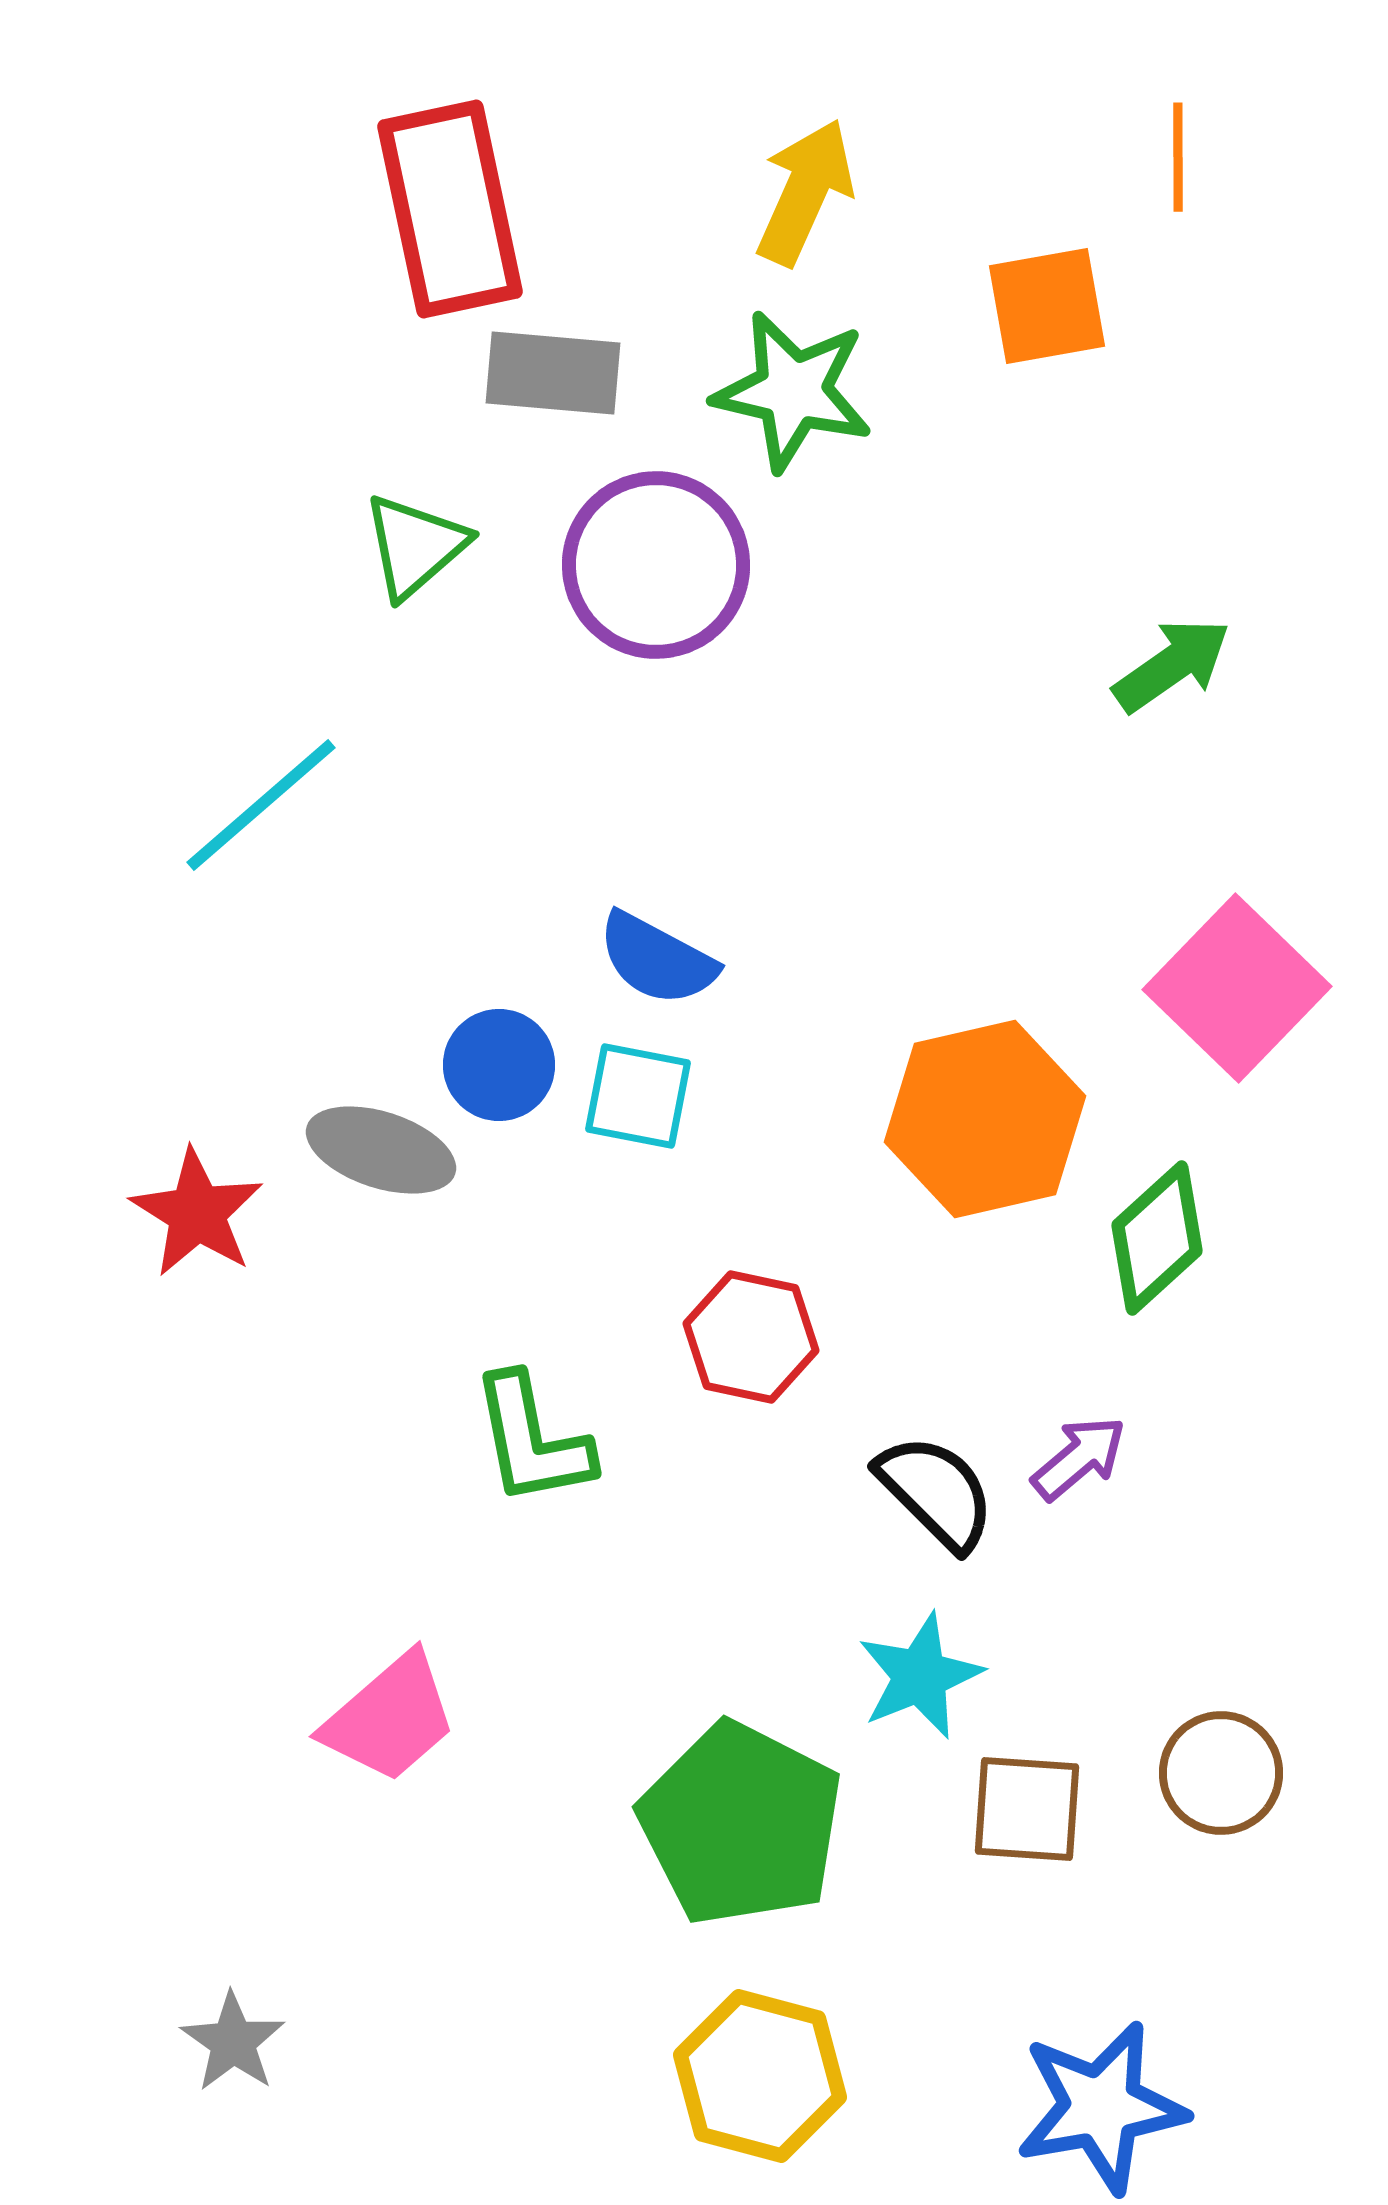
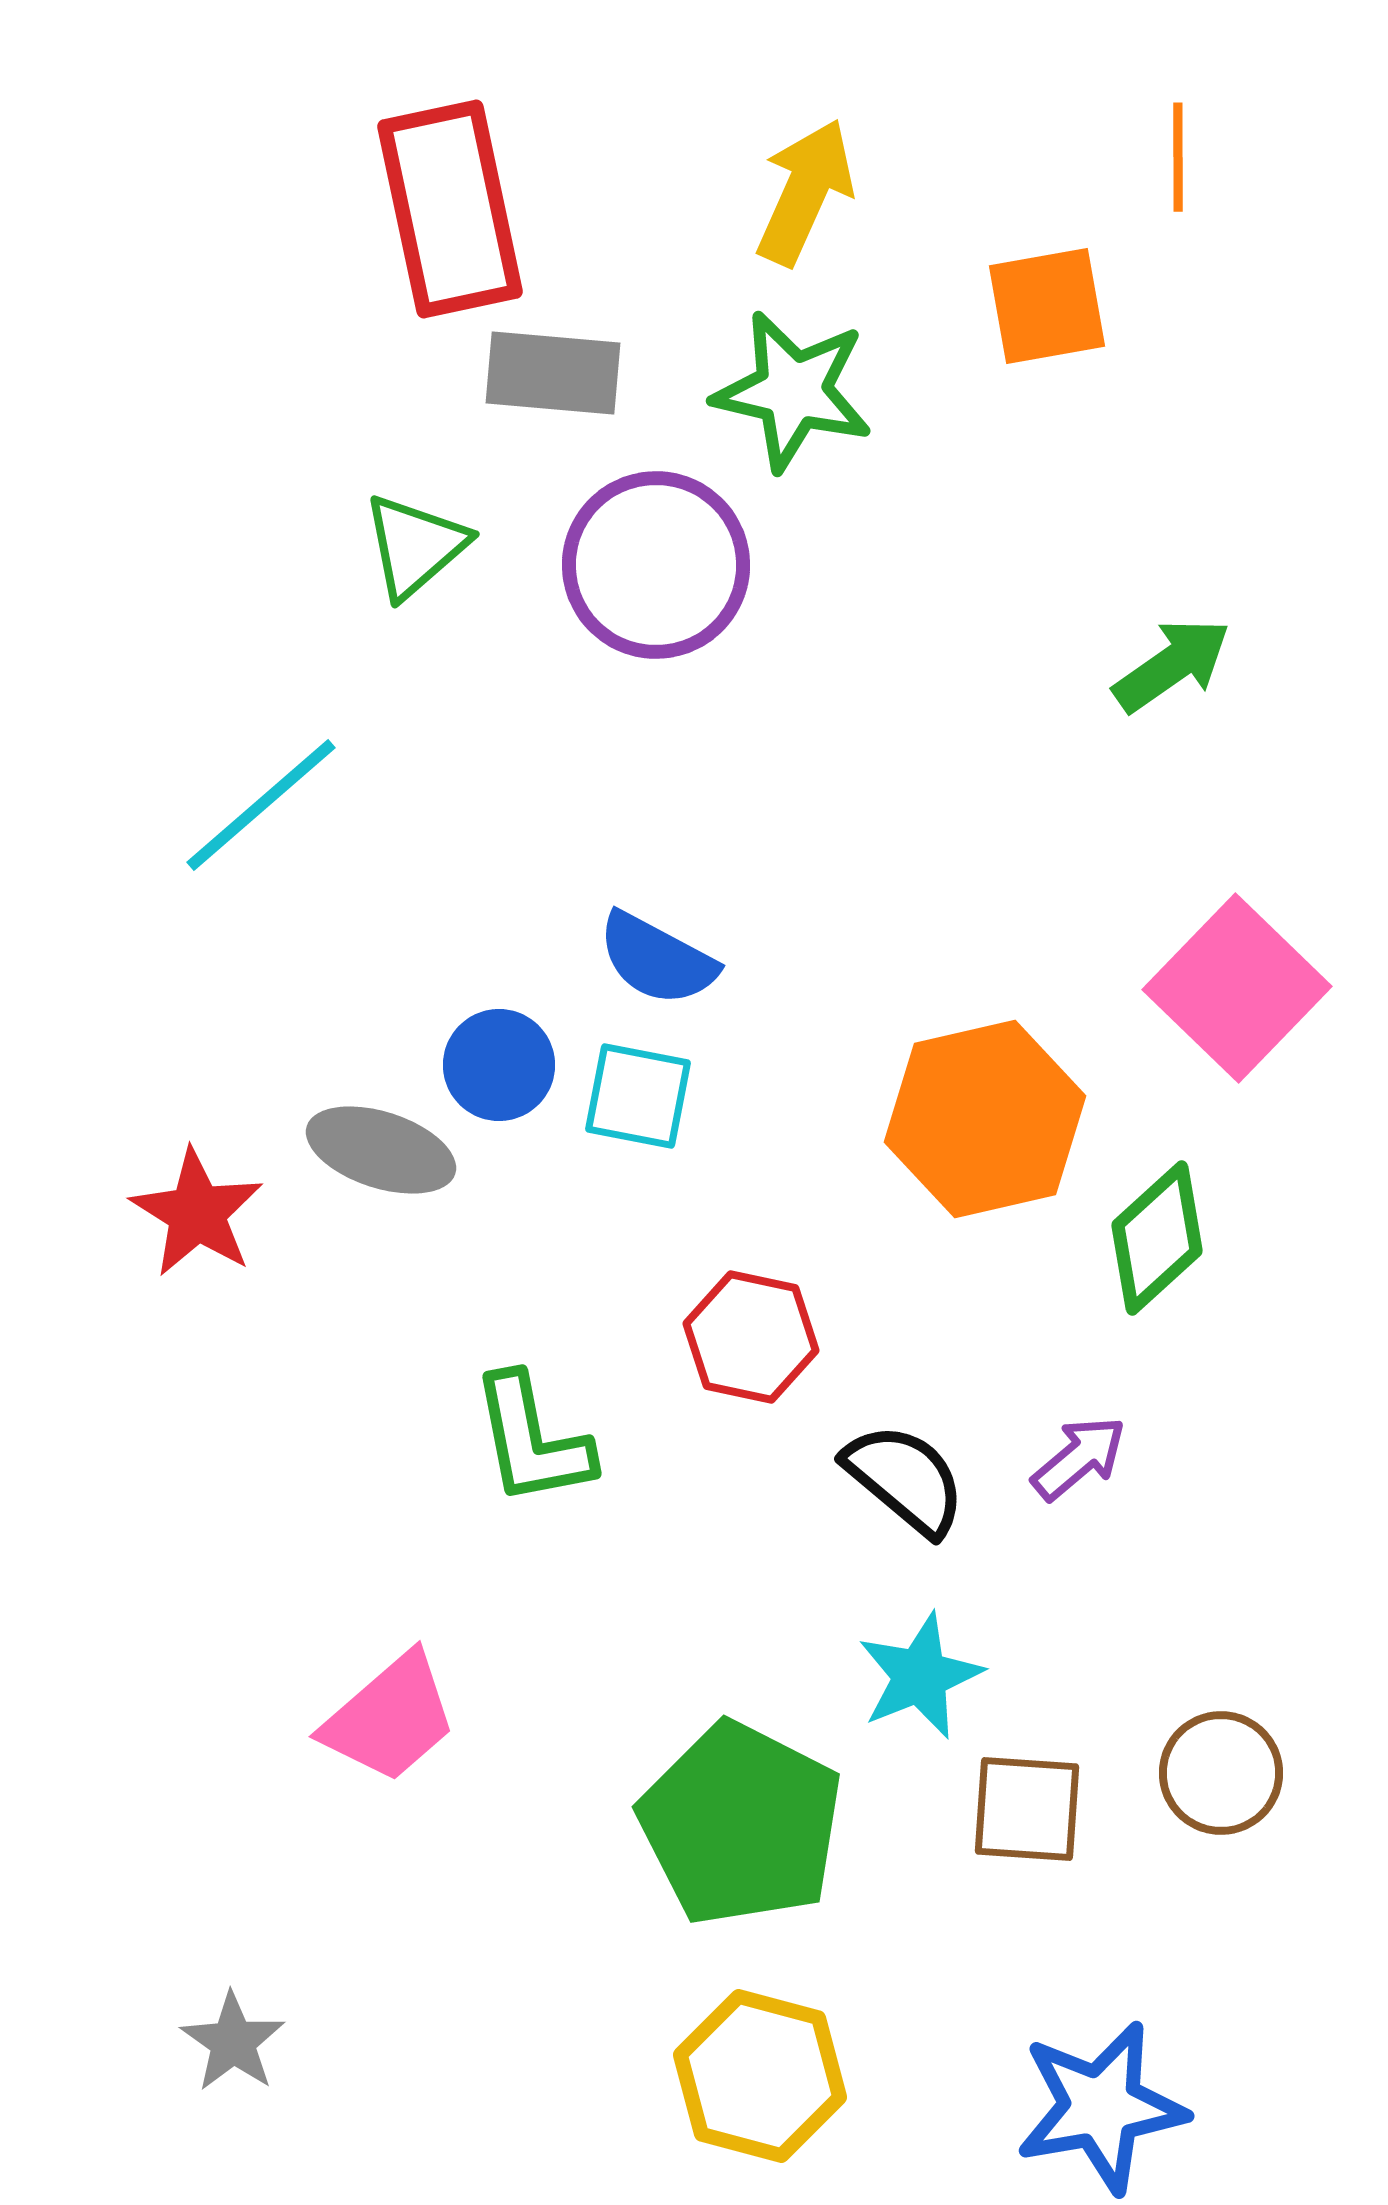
black semicircle: moved 31 px left, 13 px up; rotated 5 degrees counterclockwise
